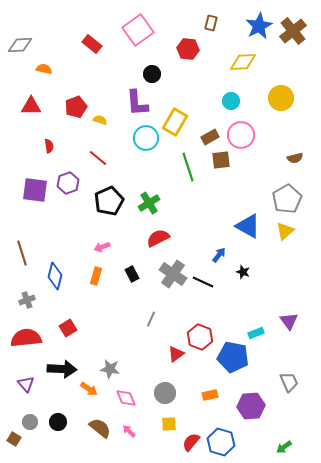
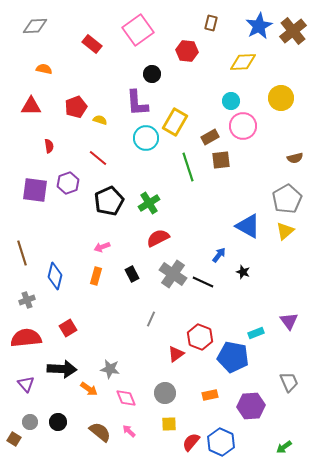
gray diamond at (20, 45): moved 15 px right, 19 px up
red hexagon at (188, 49): moved 1 px left, 2 px down
pink circle at (241, 135): moved 2 px right, 9 px up
brown semicircle at (100, 428): moved 4 px down
blue hexagon at (221, 442): rotated 8 degrees clockwise
